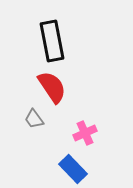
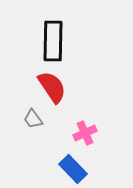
black rectangle: moved 1 px right; rotated 12 degrees clockwise
gray trapezoid: moved 1 px left
